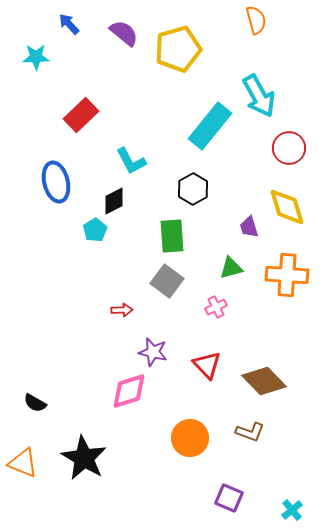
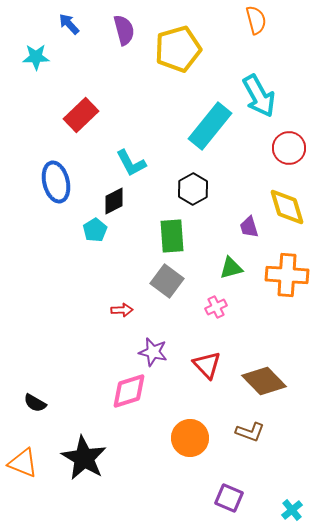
purple semicircle: moved 3 px up; rotated 36 degrees clockwise
cyan L-shape: moved 2 px down
